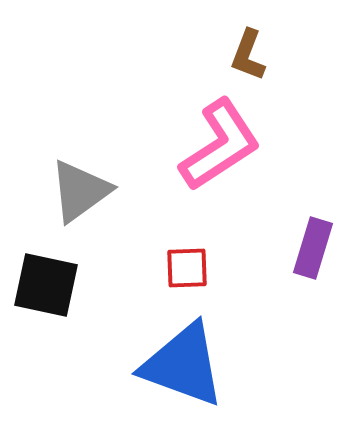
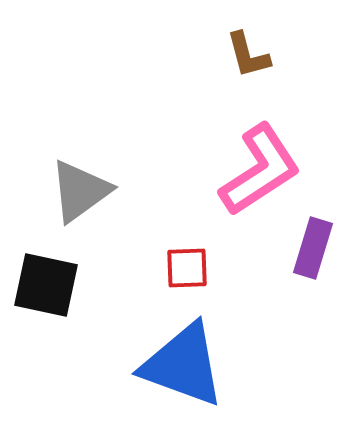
brown L-shape: rotated 36 degrees counterclockwise
pink L-shape: moved 40 px right, 25 px down
